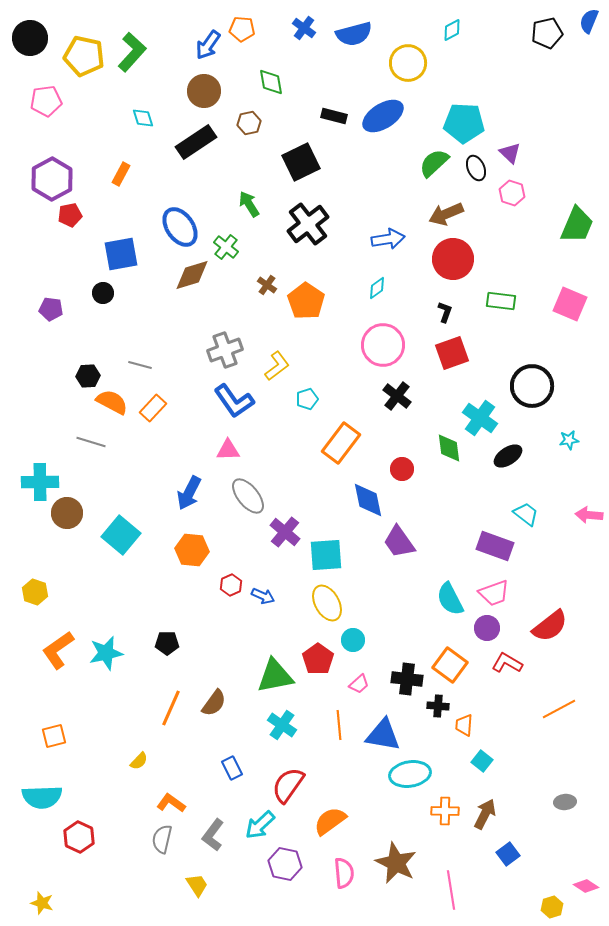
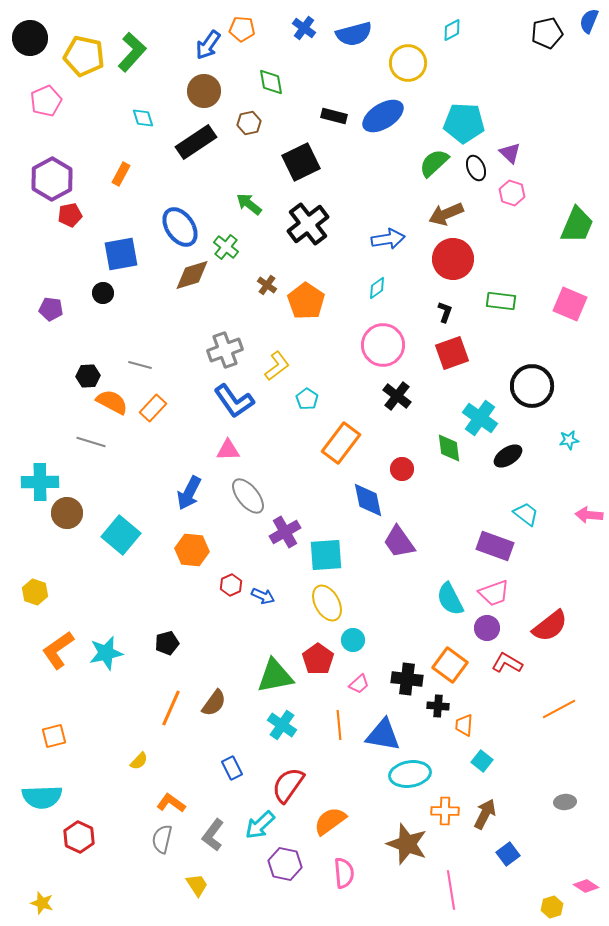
pink pentagon at (46, 101): rotated 16 degrees counterclockwise
green arrow at (249, 204): rotated 20 degrees counterclockwise
cyan pentagon at (307, 399): rotated 20 degrees counterclockwise
purple cross at (285, 532): rotated 20 degrees clockwise
black pentagon at (167, 643): rotated 15 degrees counterclockwise
brown star at (396, 863): moved 11 px right, 19 px up; rotated 6 degrees counterclockwise
